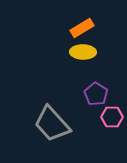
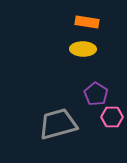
orange rectangle: moved 5 px right, 6 px up; rotated 40 degrees clockwise
yellow ellipse: moved 3 px up
gray trapezoid: moved 6 px right; rotated 117 degrees clockwise
